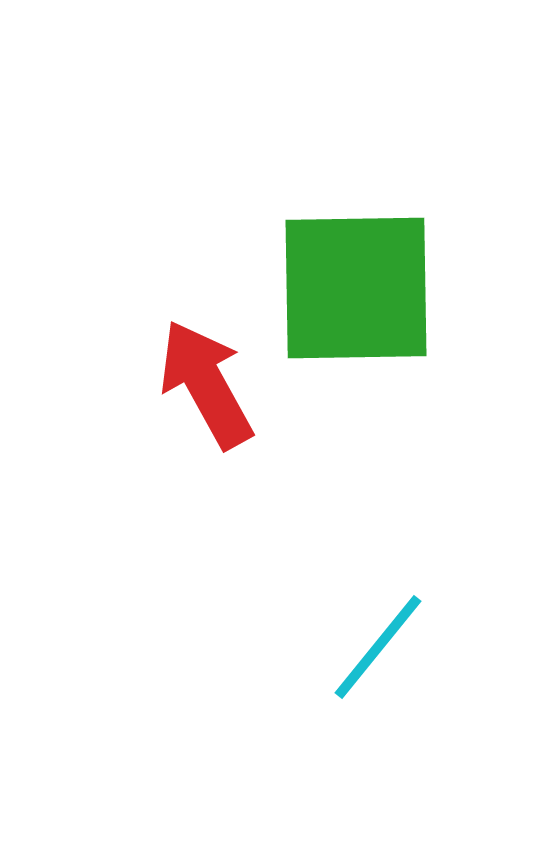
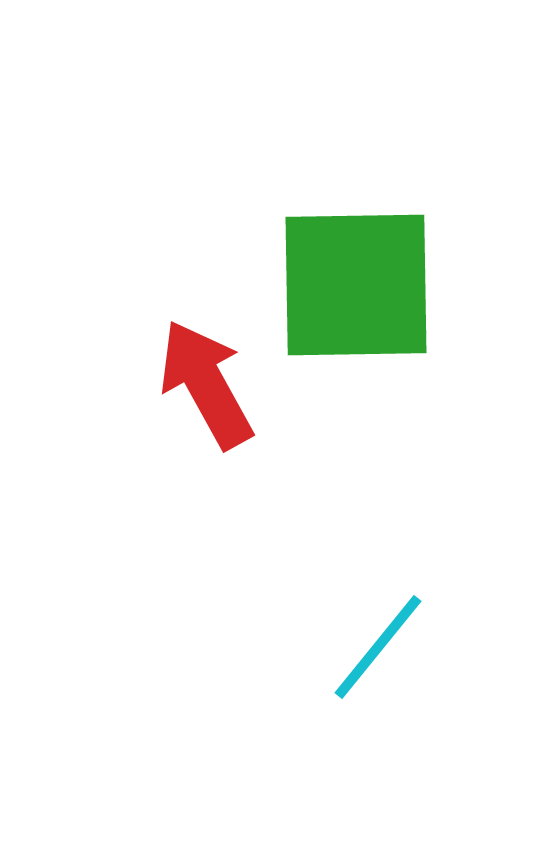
green square: moved 3 px up
